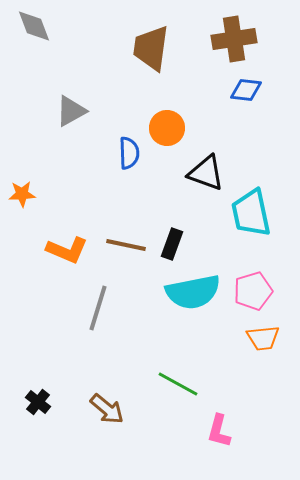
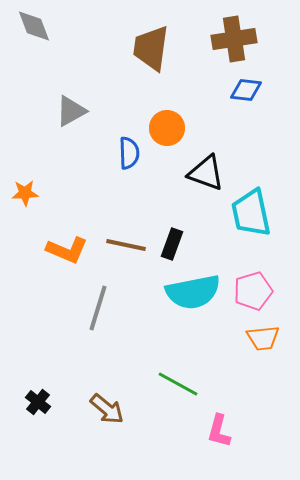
orange star: moved 3 px right, 1 px up
